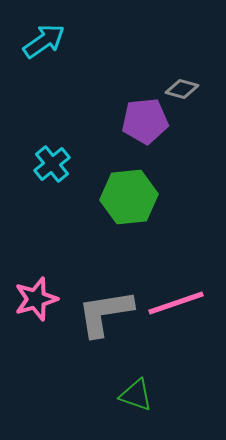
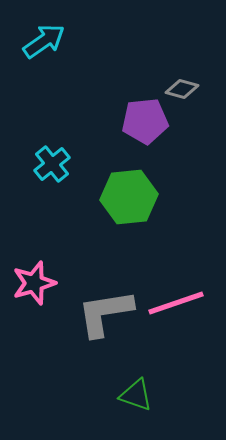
pink star: moved 2 px left, 16 px up
